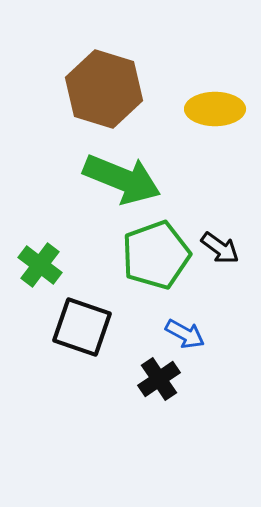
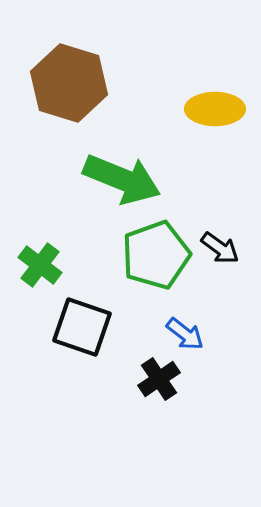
brown hexagon: moved 35 px left, 6 px up
blue arrow: rotated 9 degrees clockwise
